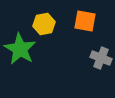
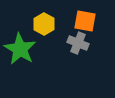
yellow hexagon: rotated 20 degrees counterclockwise
gray cross: moved 23 px left, 15 px up
